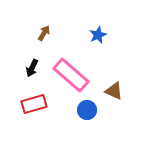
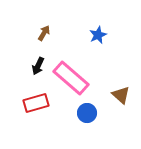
black arrow: moved 6 px right, 2 px up
pink rectangle: moved 3 px down
brown triangle: moved 7 px right, 4 px down; rotated 18 degrees clockwise
red rectangle: moved 2 px right, 1 px up
blue circle: moved 3 px down
